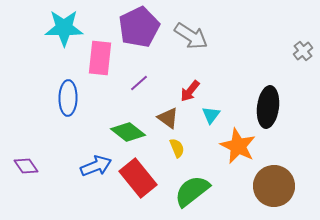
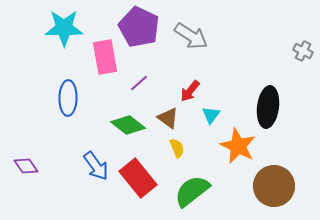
purple pentagon: rotated 21 degrees counterclockwise
gray cross: rotated 24 degrees counterclockwise
pink rectangle: moved 5 px right, 1 px up; rotated 16 degrees counterclockwise
green diamond: moved 7 px up
blue arrow: rotated 76 degrees clockwise
